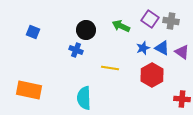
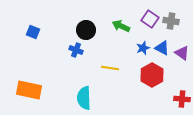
purple triangle: moved 1 px down
